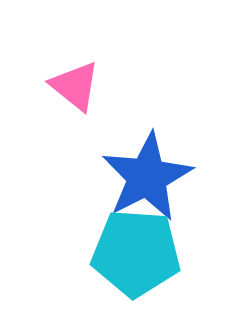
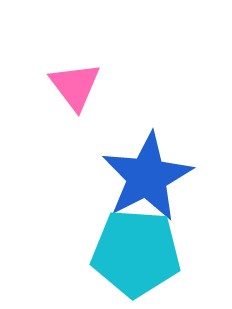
pink triangle: rotated 14 degrees clockwise
